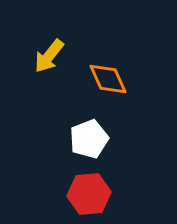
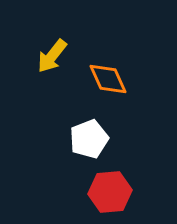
yellow arrow: moved 3 px right
red hexagon: moved 21 px right, 2 px up
